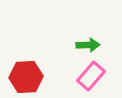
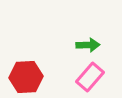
pink rectangle: moved 1 px left, 1 px down
